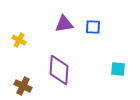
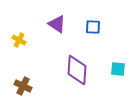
purple triangle: moved 7 px left; rotated 42 degrees clockwise
purple diamond: moved 18 px right
